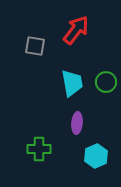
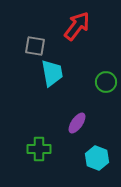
red arrow: moved 1 px right, 4 px up
cyan trapezoid: moved 20 px left, 10 px up
purple ellipse: rotated 30 degrees clockwise
cyan hexagon: moved 1 px right, 2 px down; rotated 15 degrees counterclockwise
